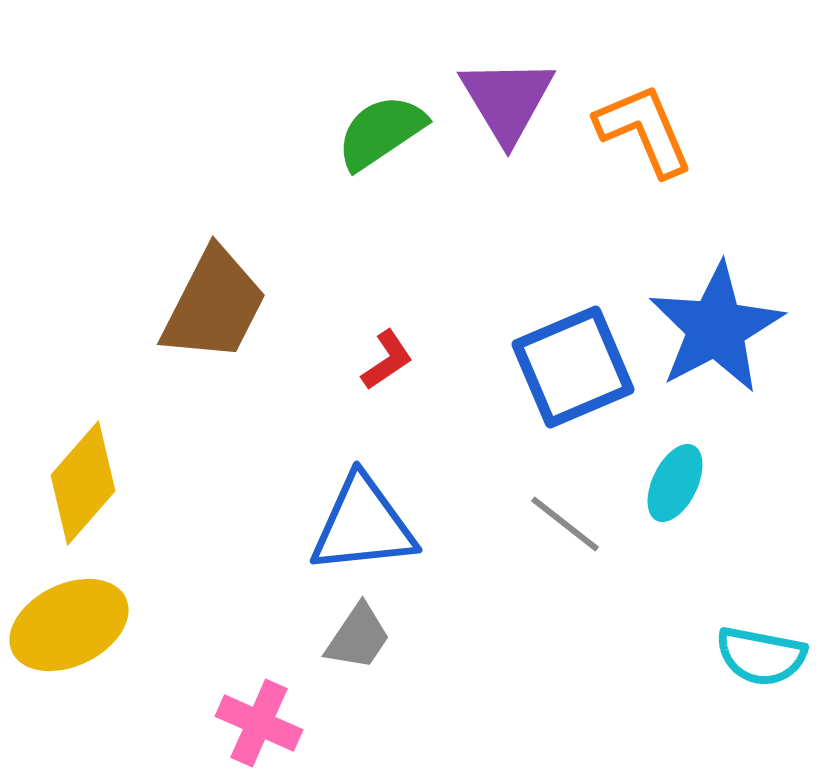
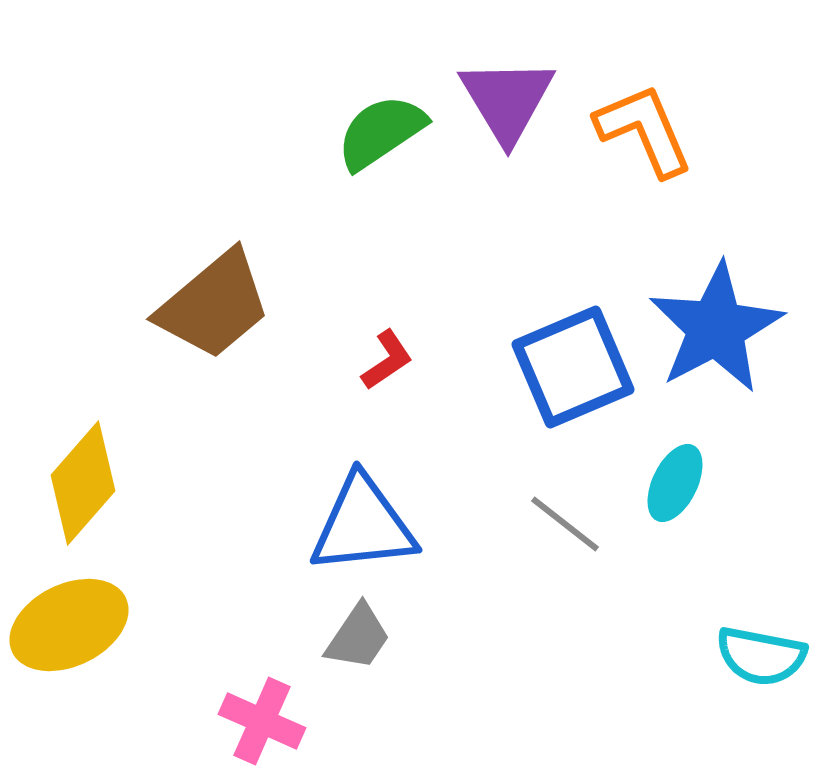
brown trapezoid: rotated 23 degrees clockwise
pink cross: moved 3 px right, 2 px up
